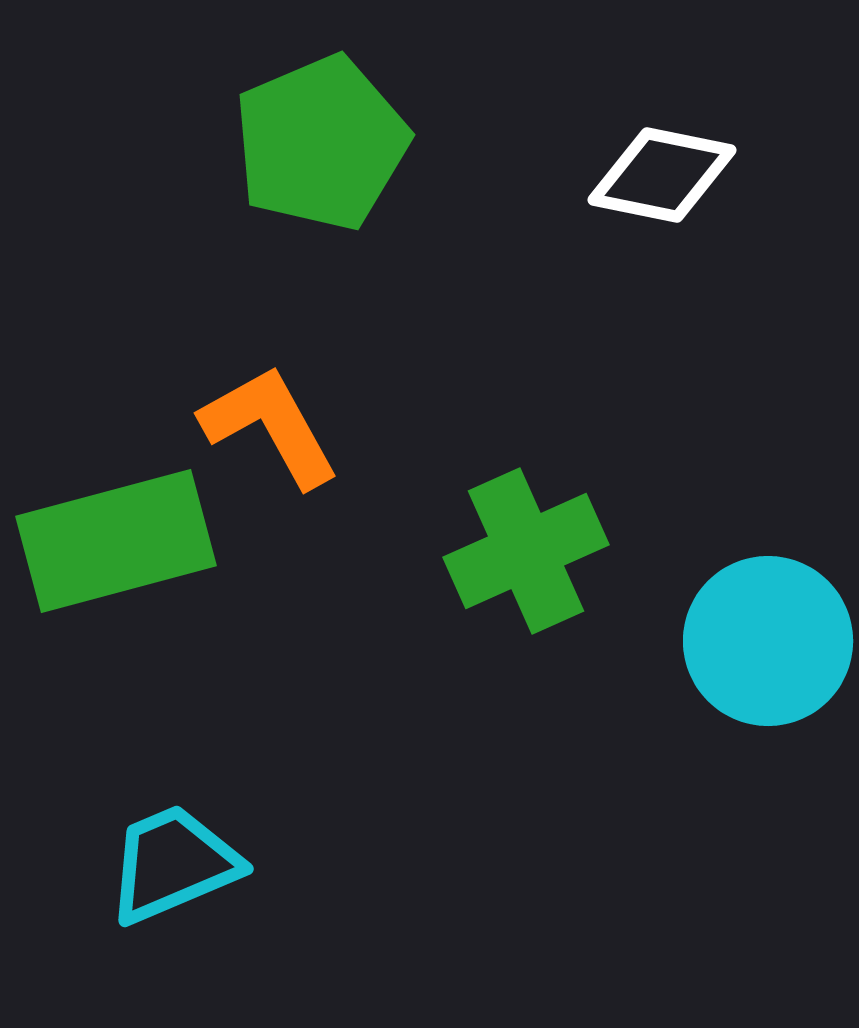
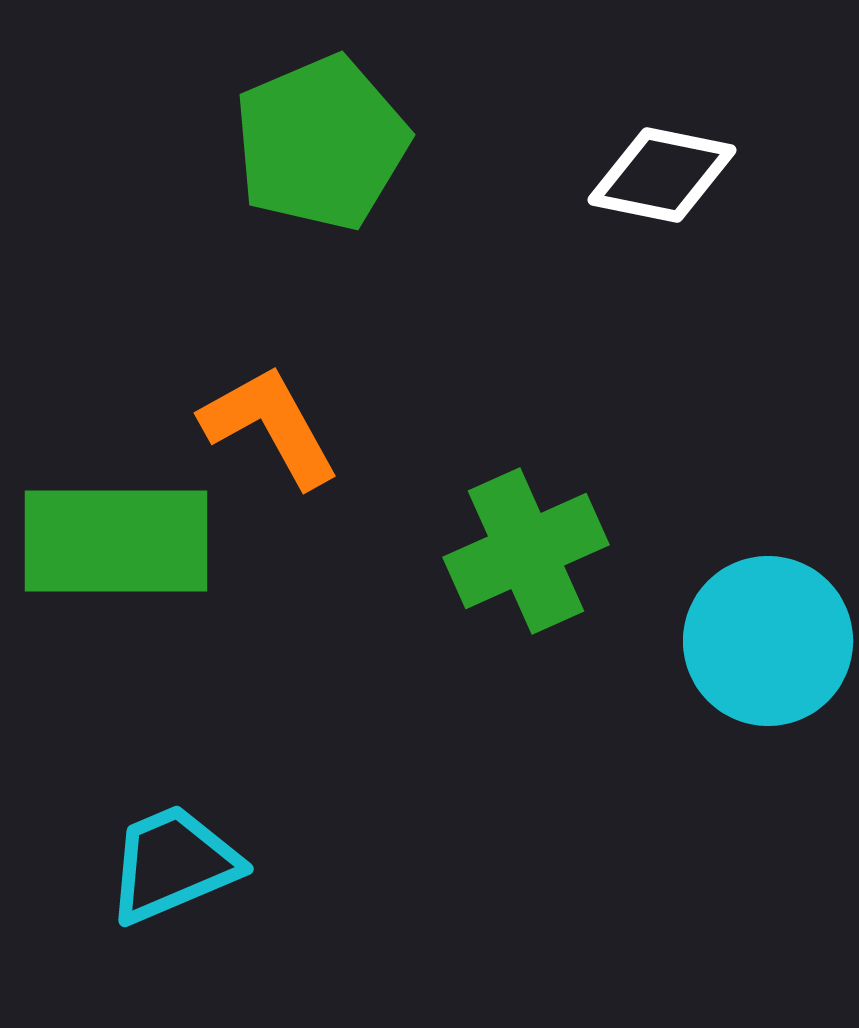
green rectangle: rotated 15 degrees clockwise
